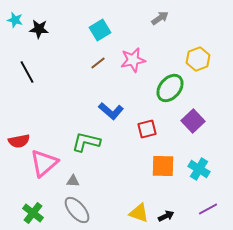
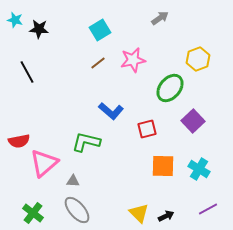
yellow triangle: rotated 25 degrees clockwise
